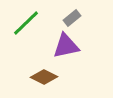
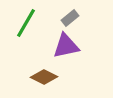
gray rectangle: moved 2 px left
green line: rotated 16 degrees counterclockwise
